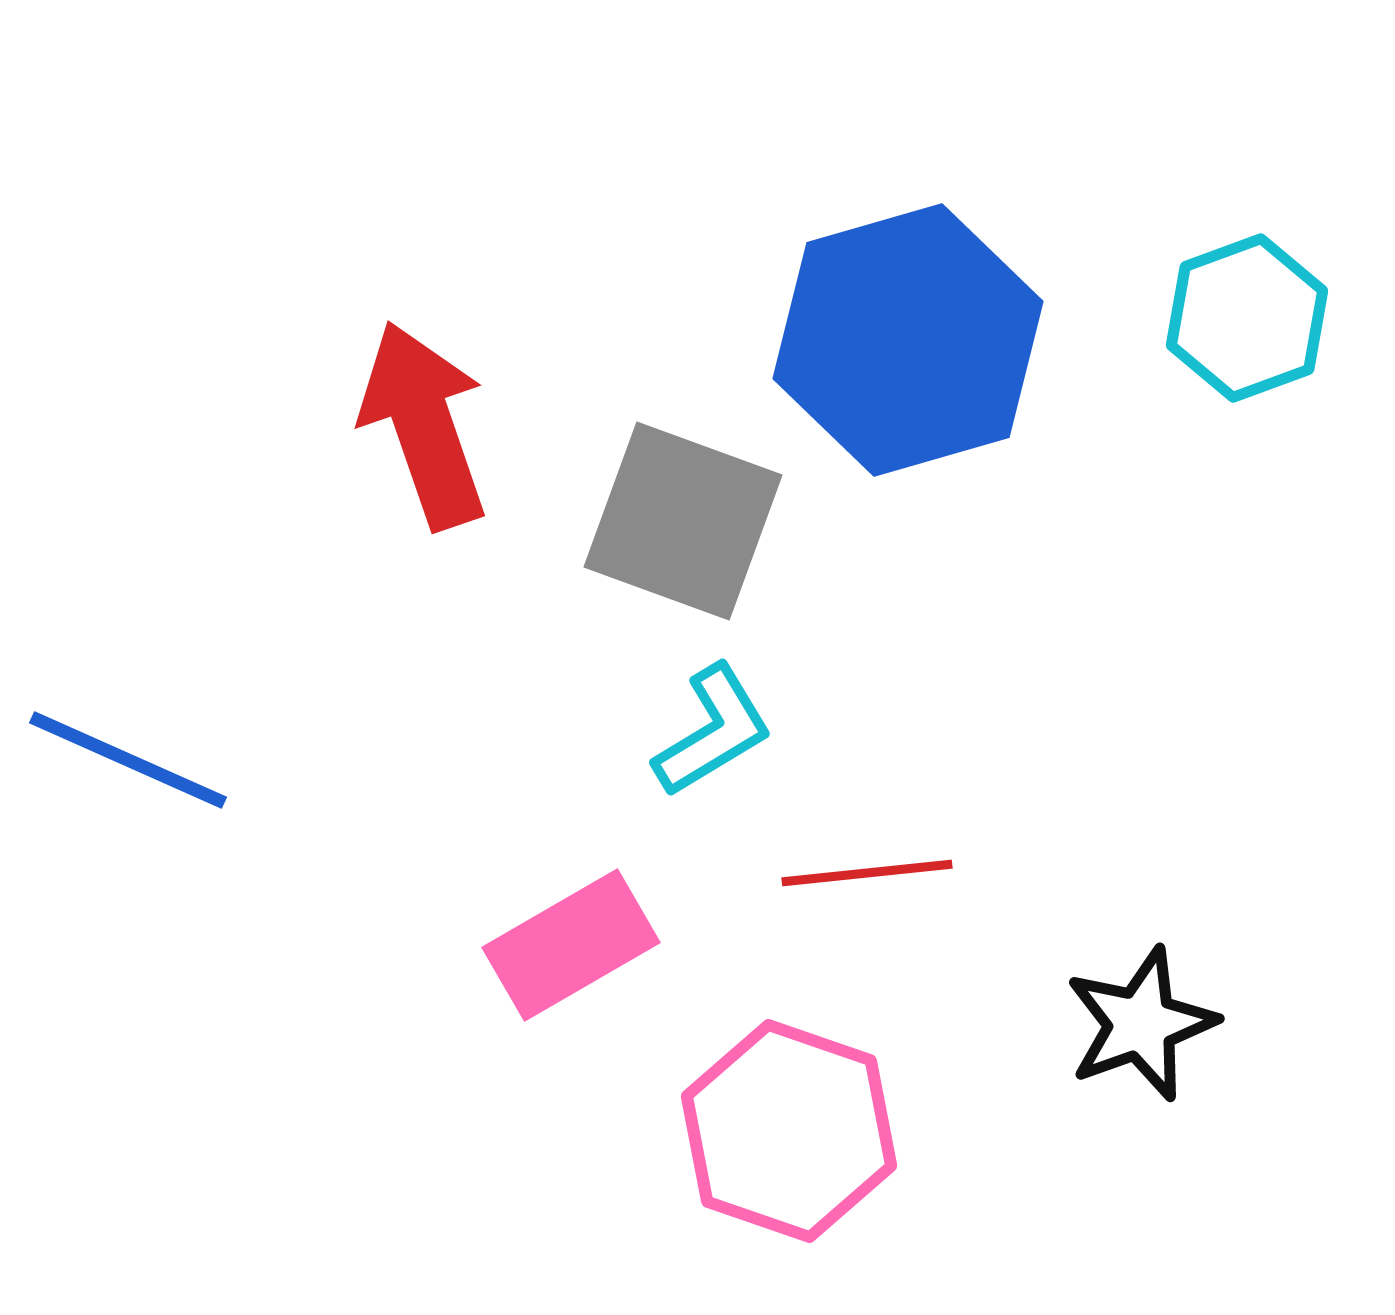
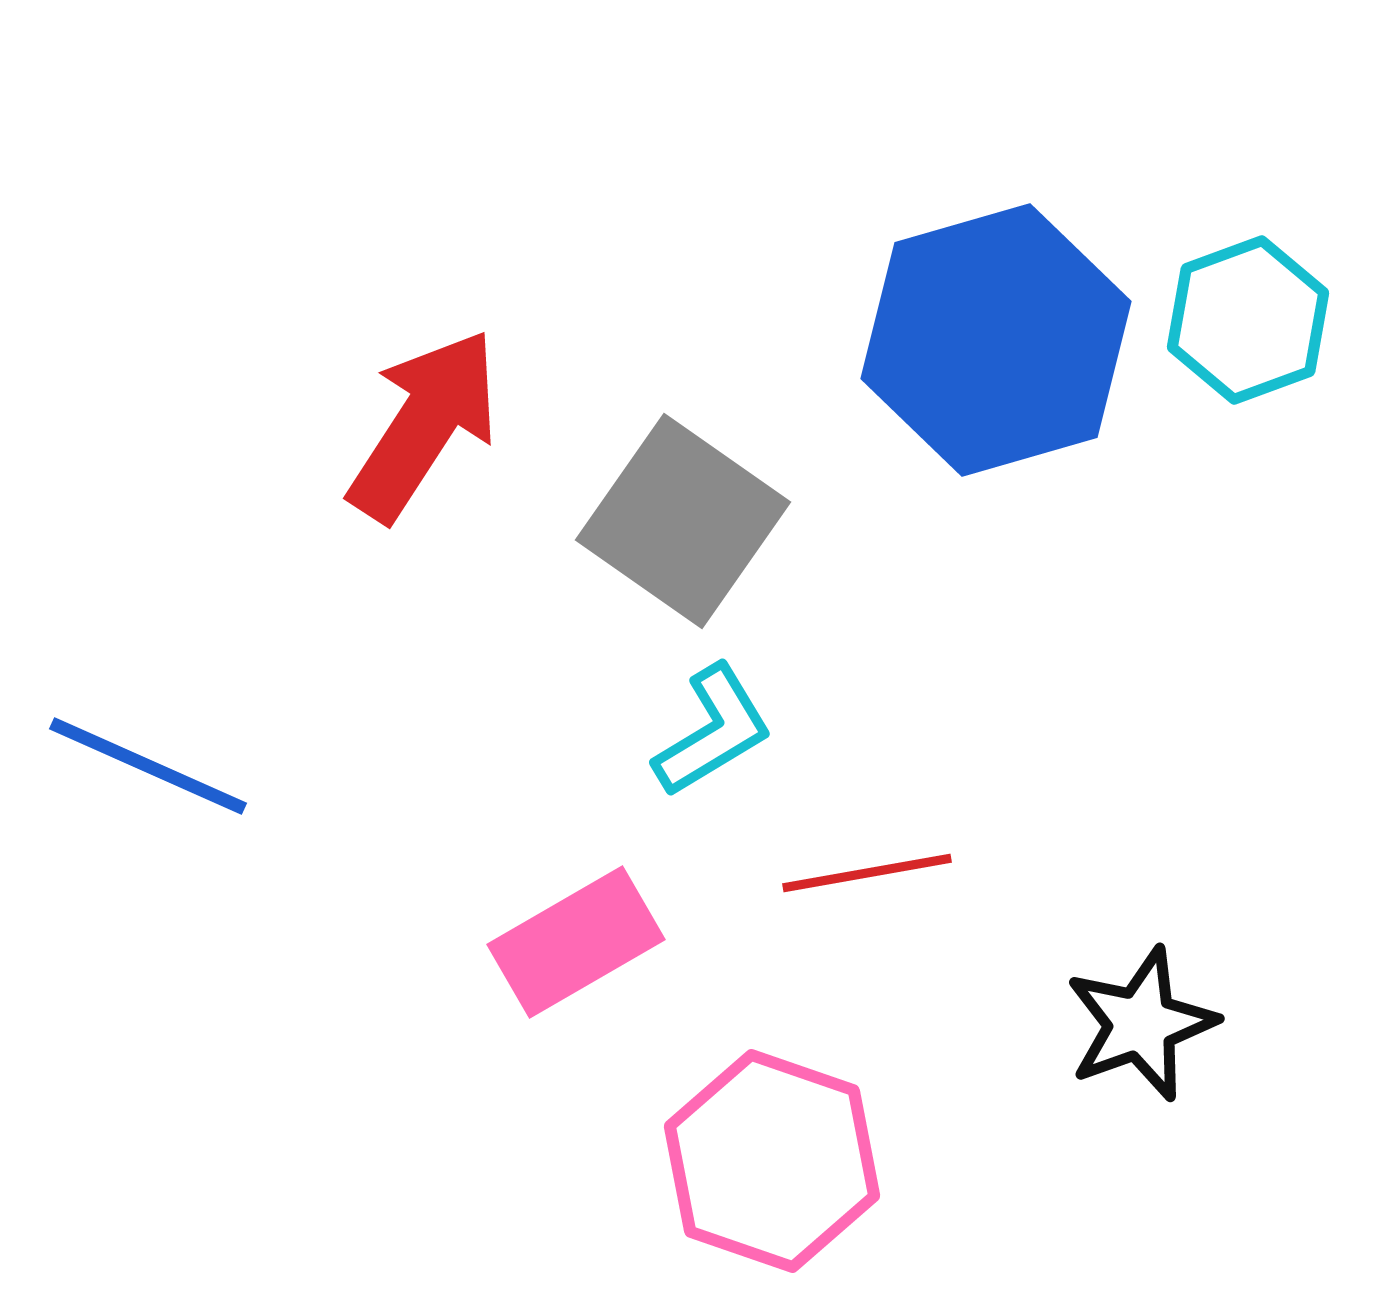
cyan hexagon: moved 1 px right, 2 px down
blue hexagon: moved 88 px right
red arrow: rotated 52 degrees clockwise
gray square: rotated 15 degrees clockwise
blue line: moved 20 px right, 6 px down
red line: rotated 4 degrees counterclockwise
pink rectangle: moved 5 px right, 3 px up
pink hexagon: moved 17 px left, 30 px down
